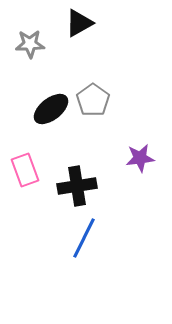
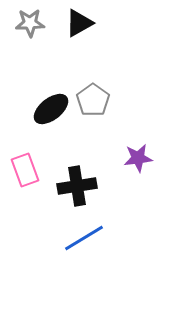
gray star: moved 21 px up
purple star: moved 2 px left
blue line: rotated 33 degrees clockwise
